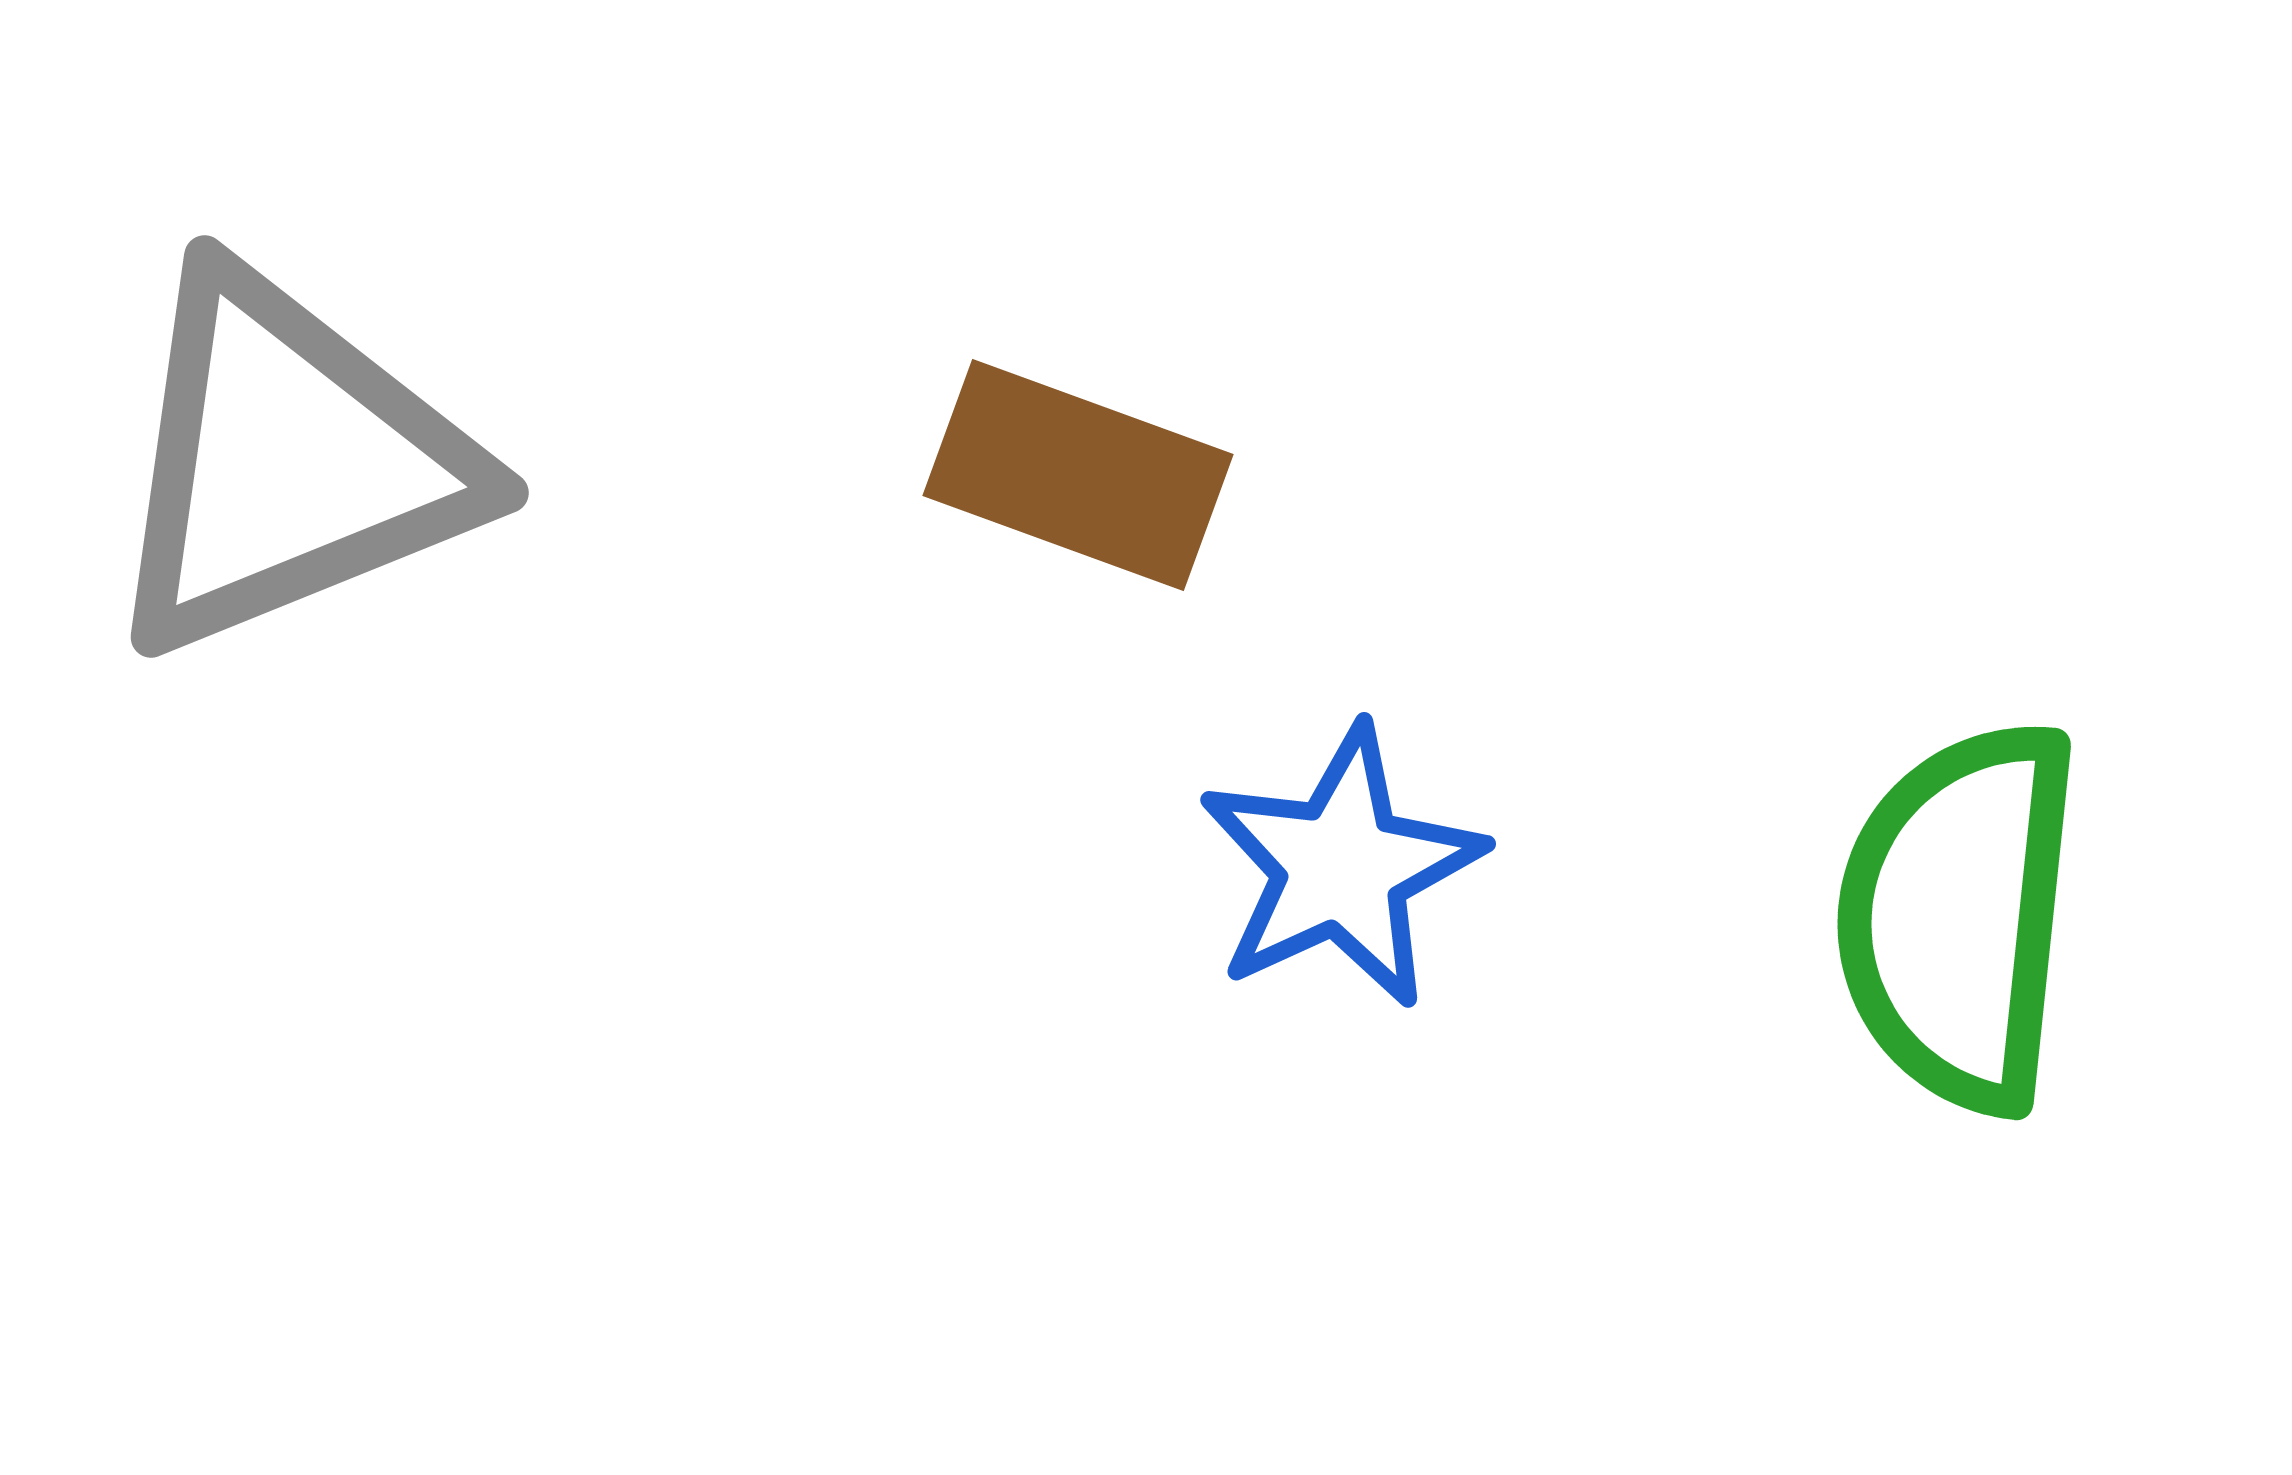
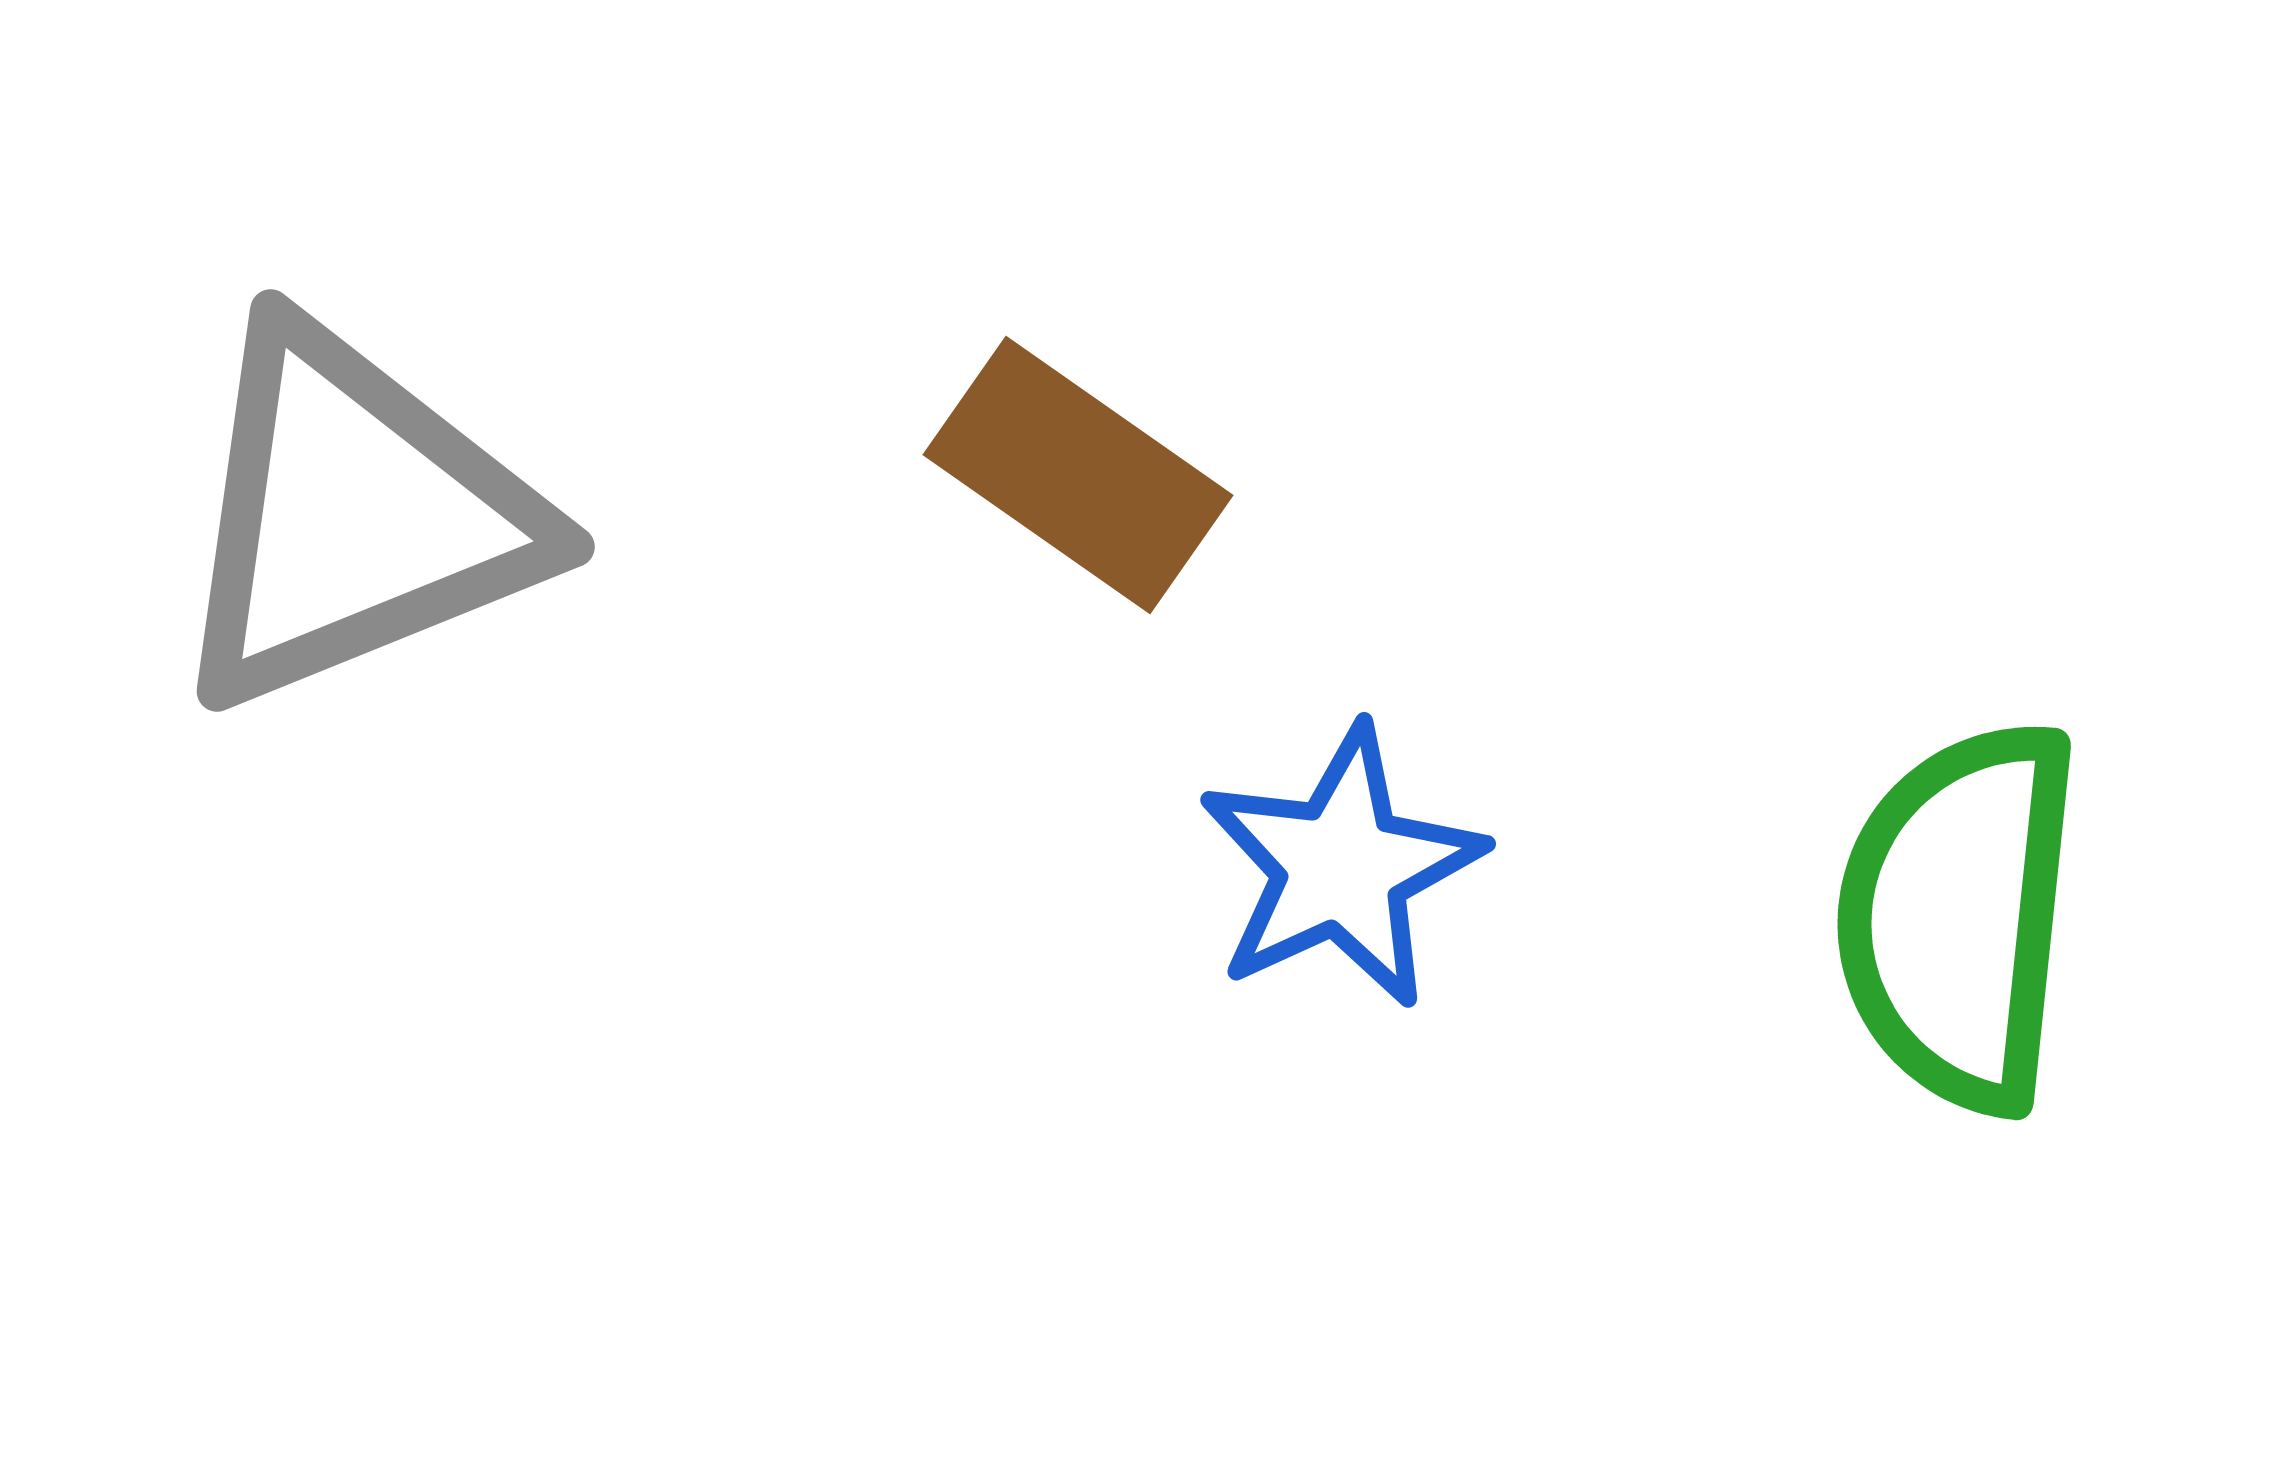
gray triangle: moved 66 px right, 54 px down
brown rectangle: rotated 15 degrees clockwise
